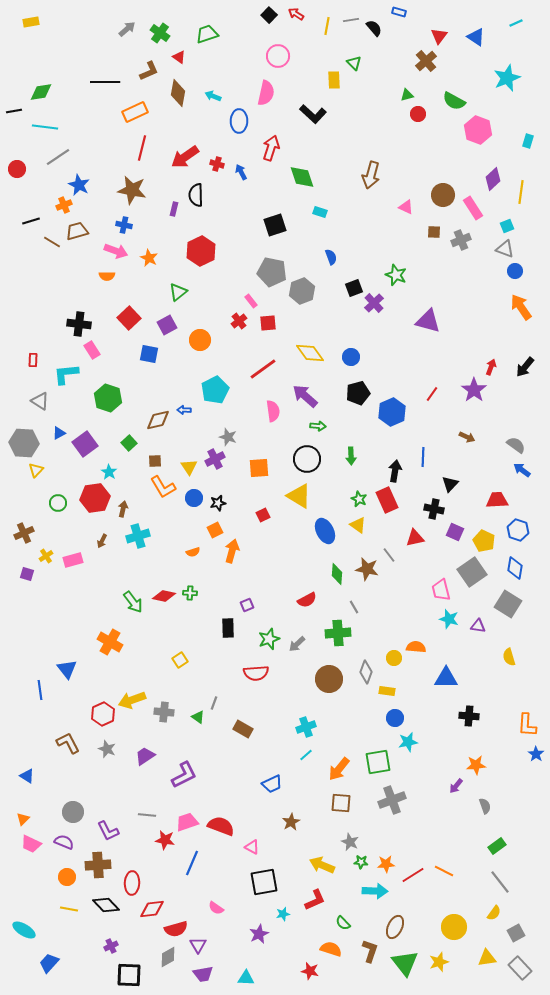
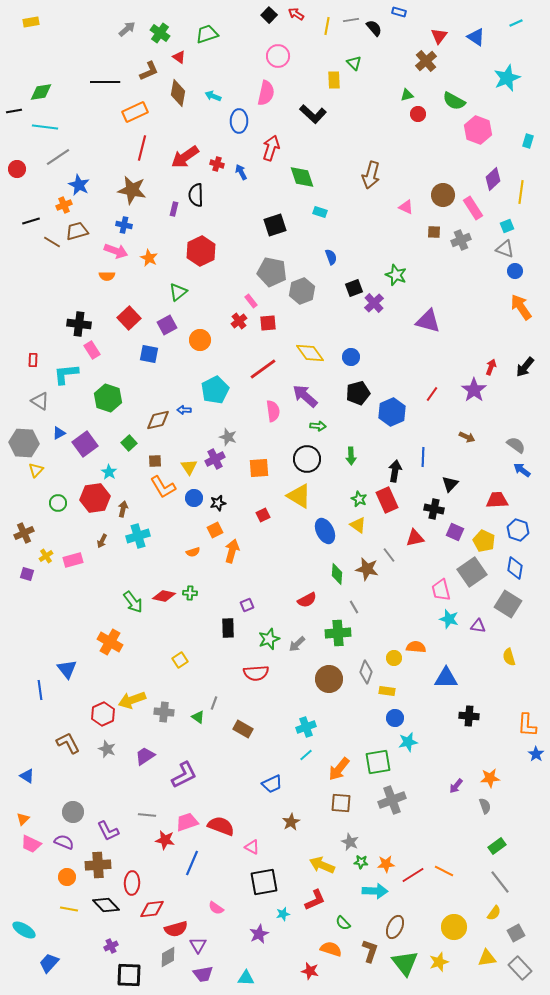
orange star at (476, 765): moved 14 px right, 13 px down
